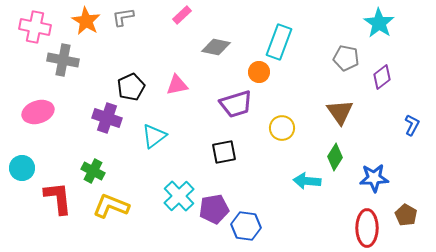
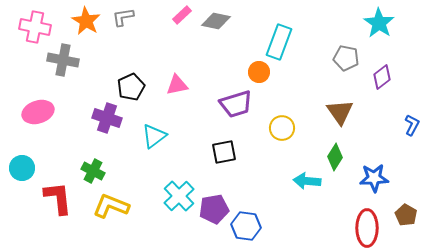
gray diamond: moved 26 px up
